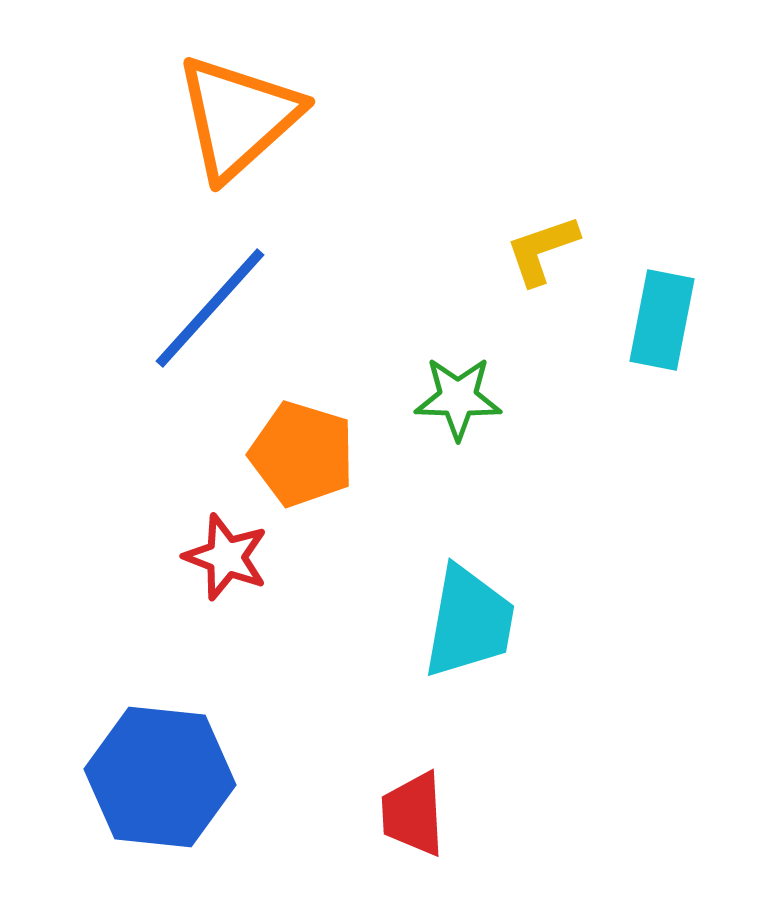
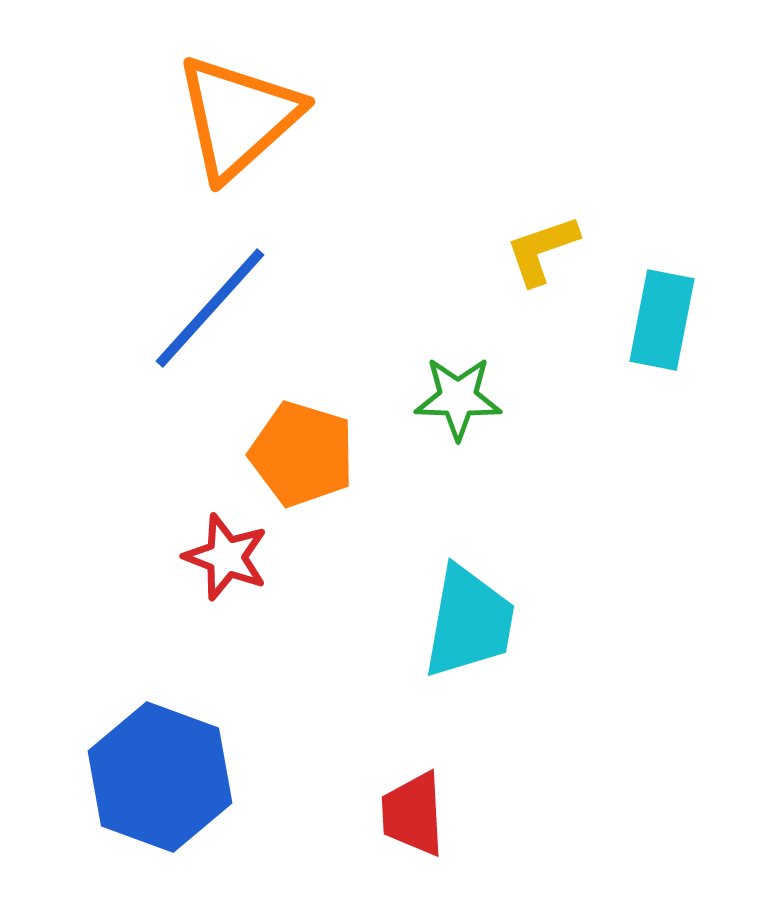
blue hexagon: rotated 14 degrees clockwise
